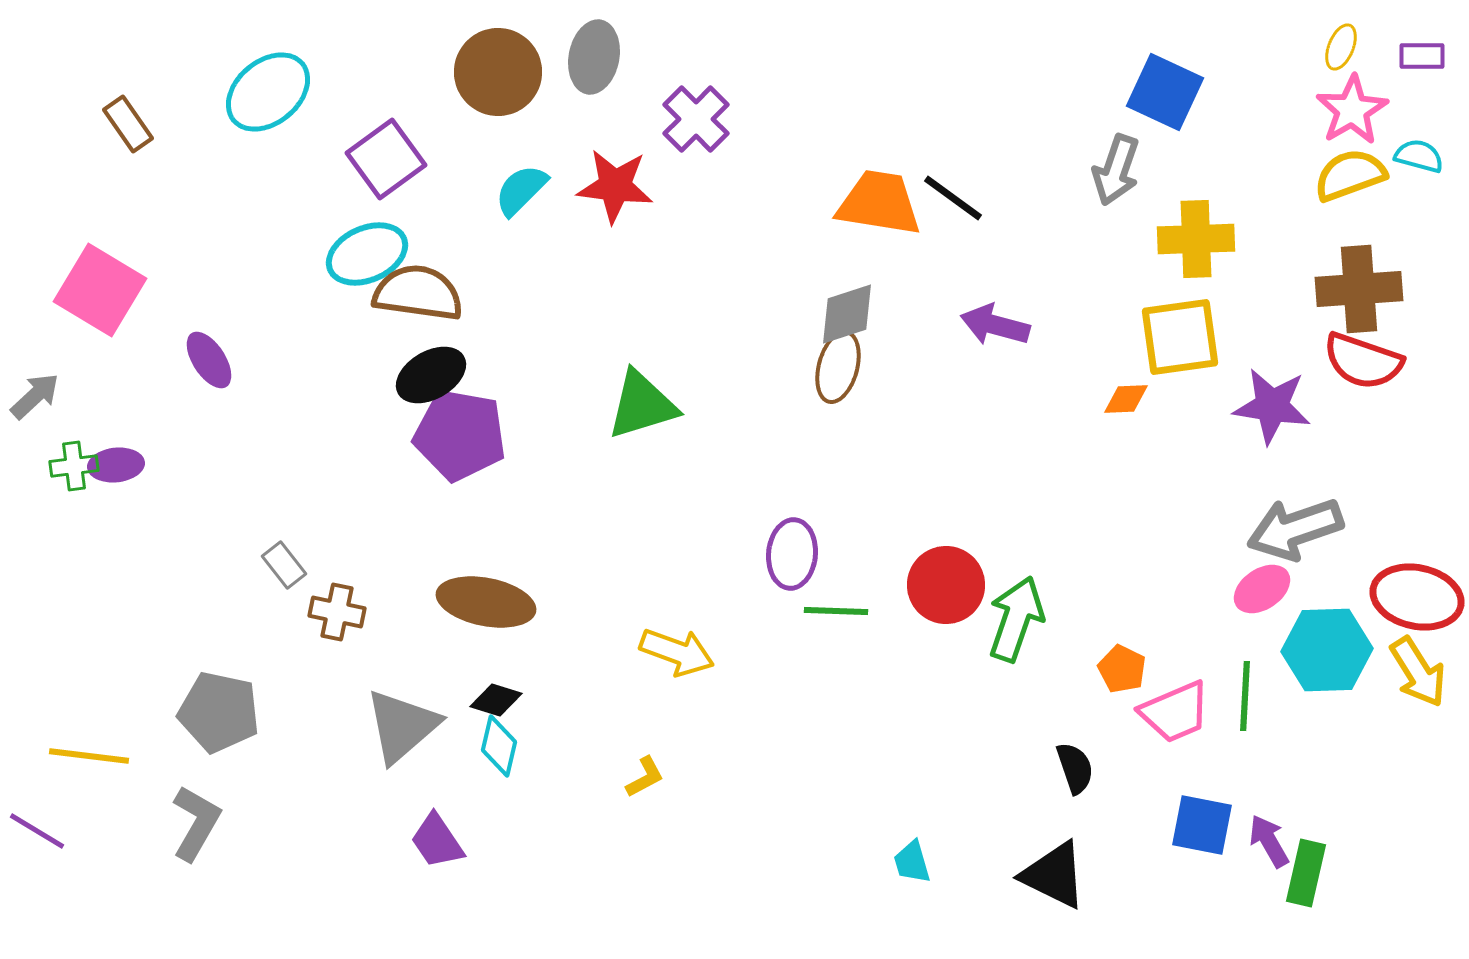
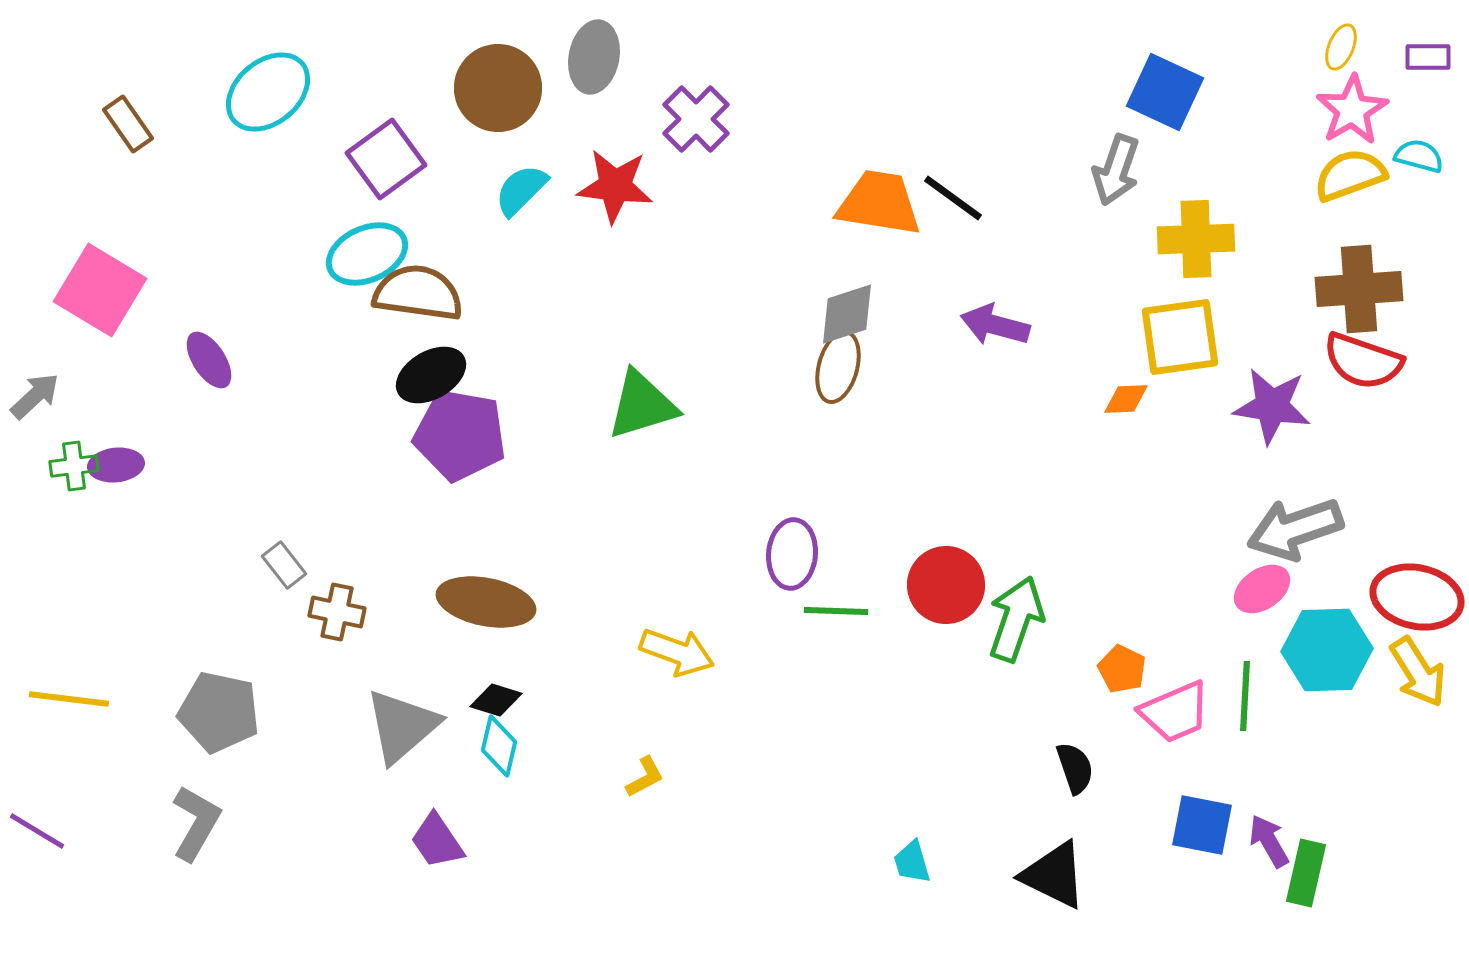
purple rectangle at (1422, 56): moved 6 px right, 1 px down
brown circle at (498, 72): moved 16 px down
yellow line at (89, 756): moved 20 px left, 57 px up
